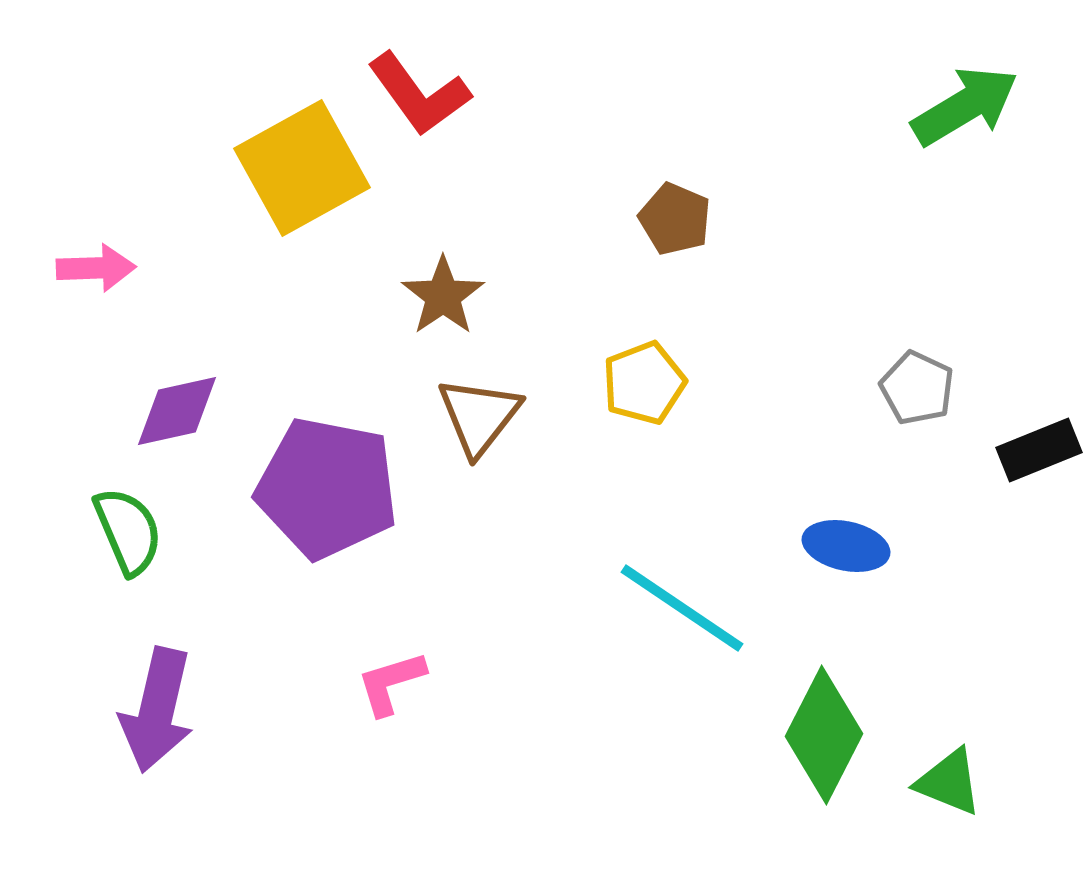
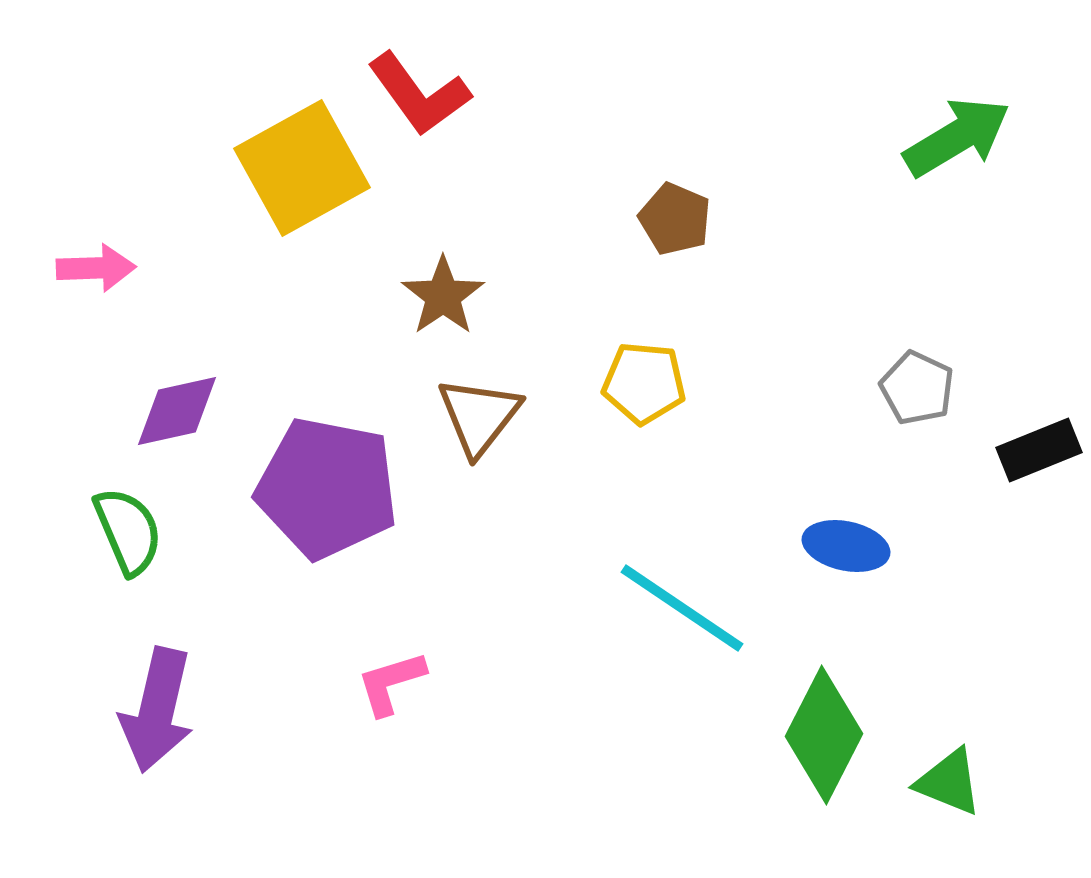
green arrow: moved 8 px left, 31 px down
yellow pentagon: rotated 26 degrees clockwise
